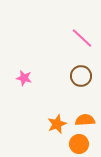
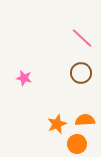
brown circle: moved 3 px up
orange circle: moved 2 px left
